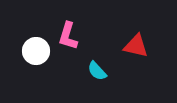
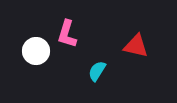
pink L-shape: moved 1 px left, 2 px up
cyan semicircle: rotated 75 degrees clockwise
